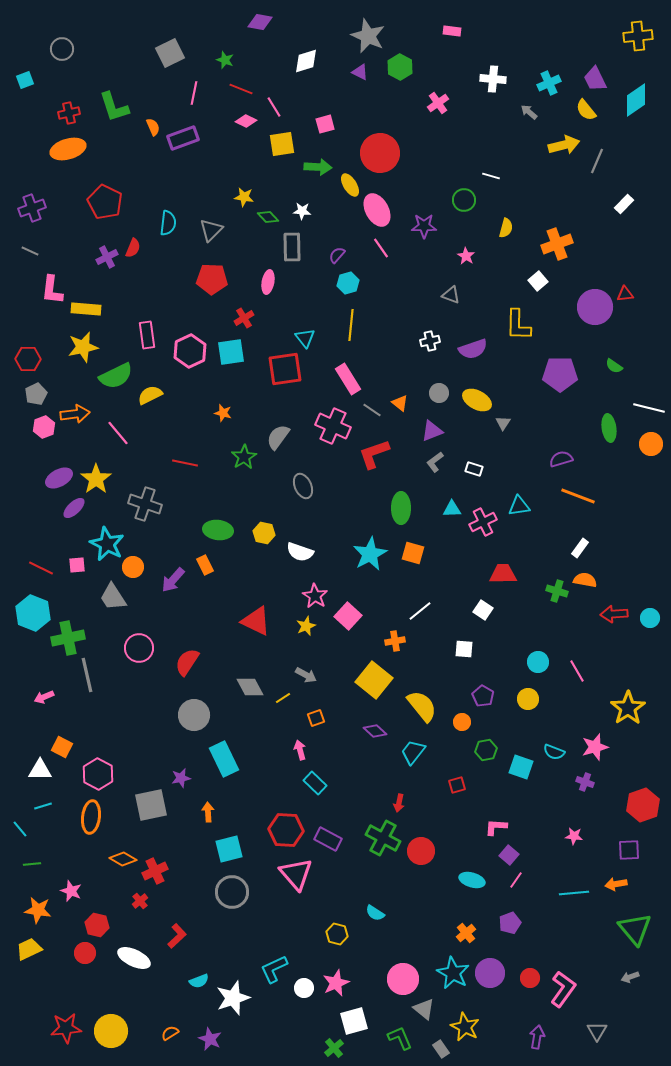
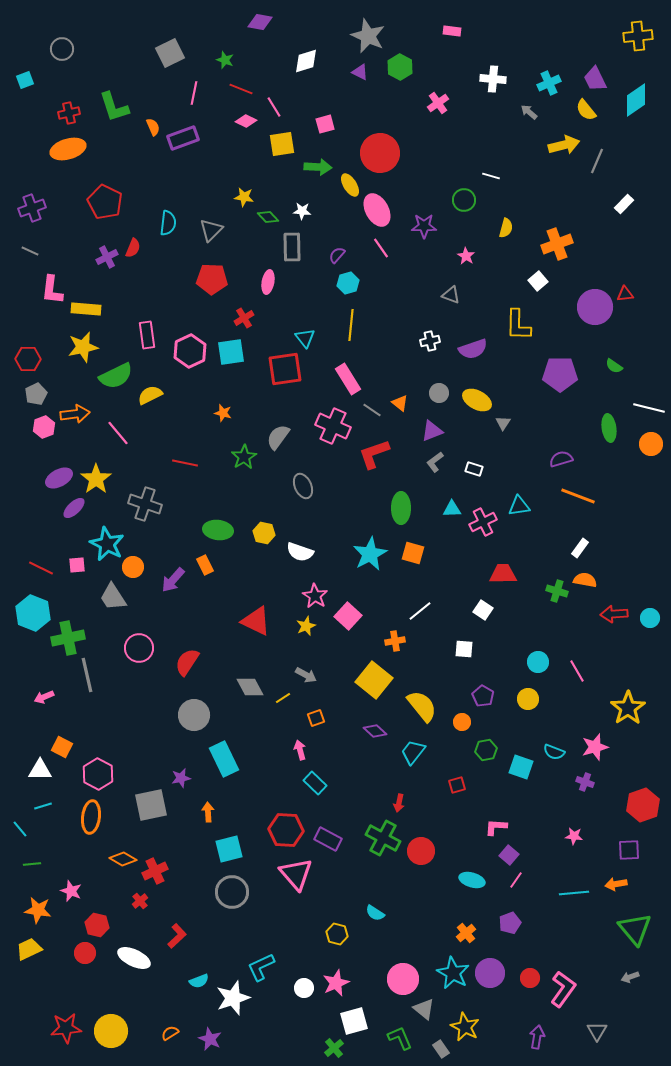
cyan L-shape at (274, 969): moved 13 px left, 2 px up
